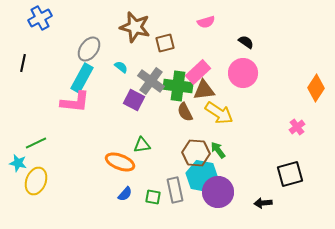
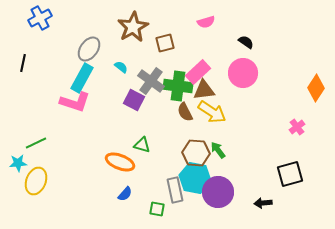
brown star: moved 2 px left; rotated 28 degrees clockwise
pink L-shape: rotated 12 degrees clockwise
yellow arrow: moved 7 px left, 1 px up
green triangle: rotated 24 degrees clockwise
cyan star: rotated 18 degrees counterclockwise
cyan hexagon: moved 7 px left, 2 px down
green square: moved 4 px right, 12 px down
